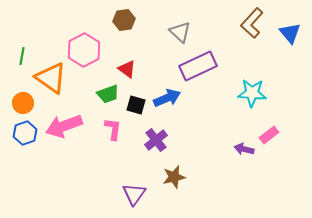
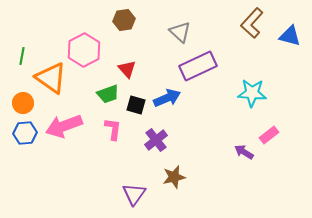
blue triangle: moved 3 px down; rotated 35 degrees counterclockwise
red triangle: rotated 12 degrees clockwise
blue hexagon: rotated 15 degrees clockwise
purple arrow: moved 3 px down; rotated 18 degrees clockwise
